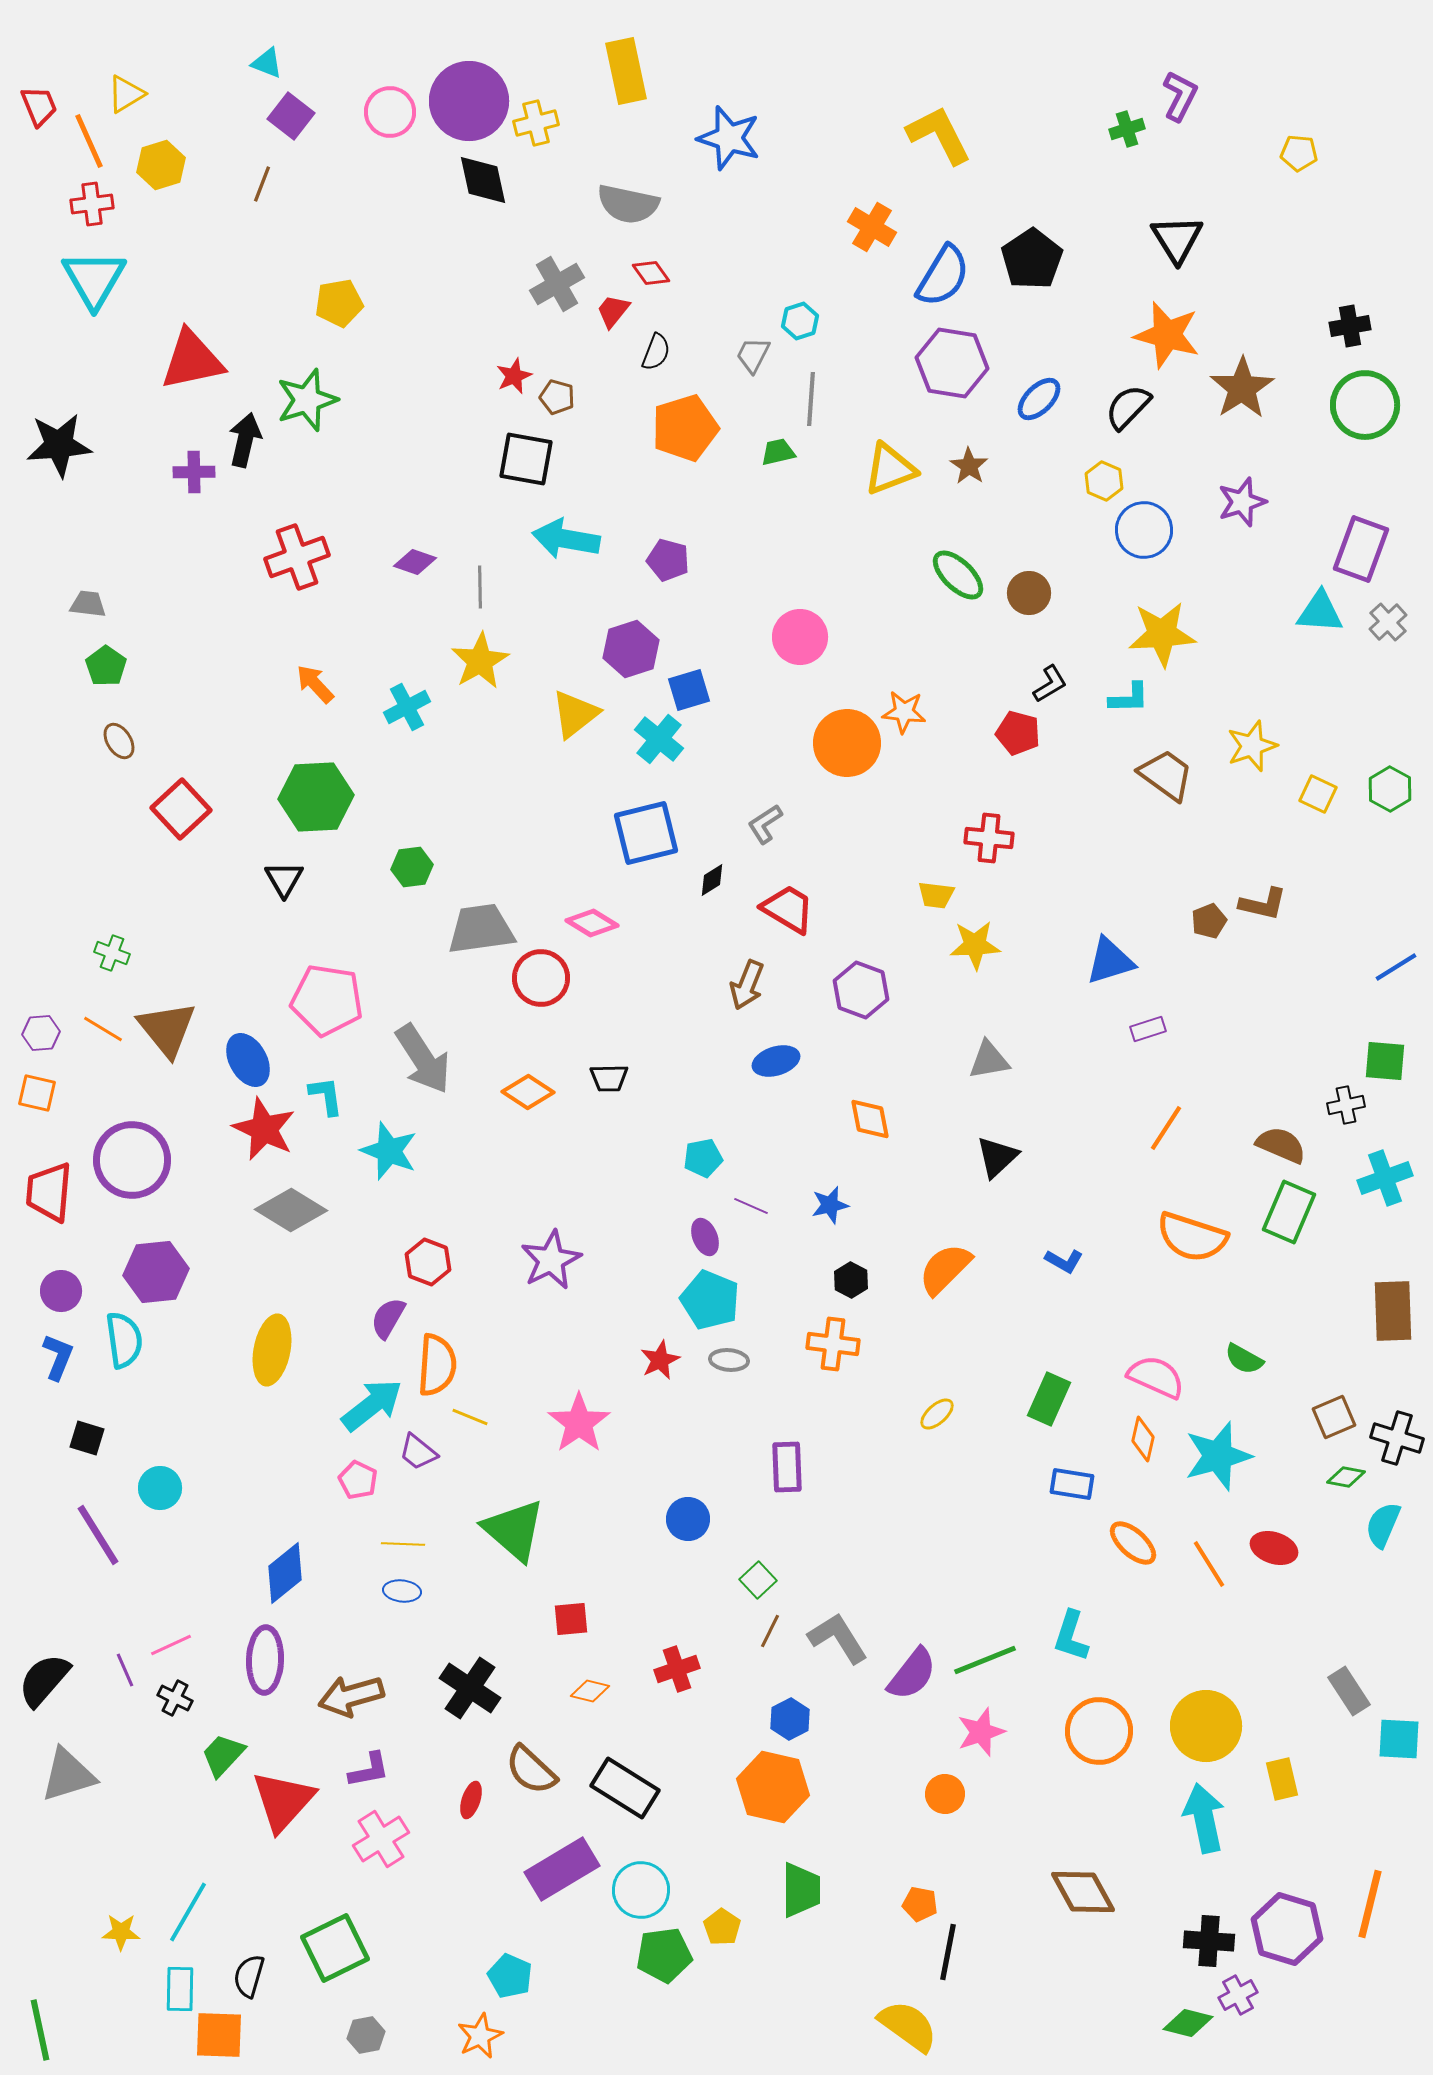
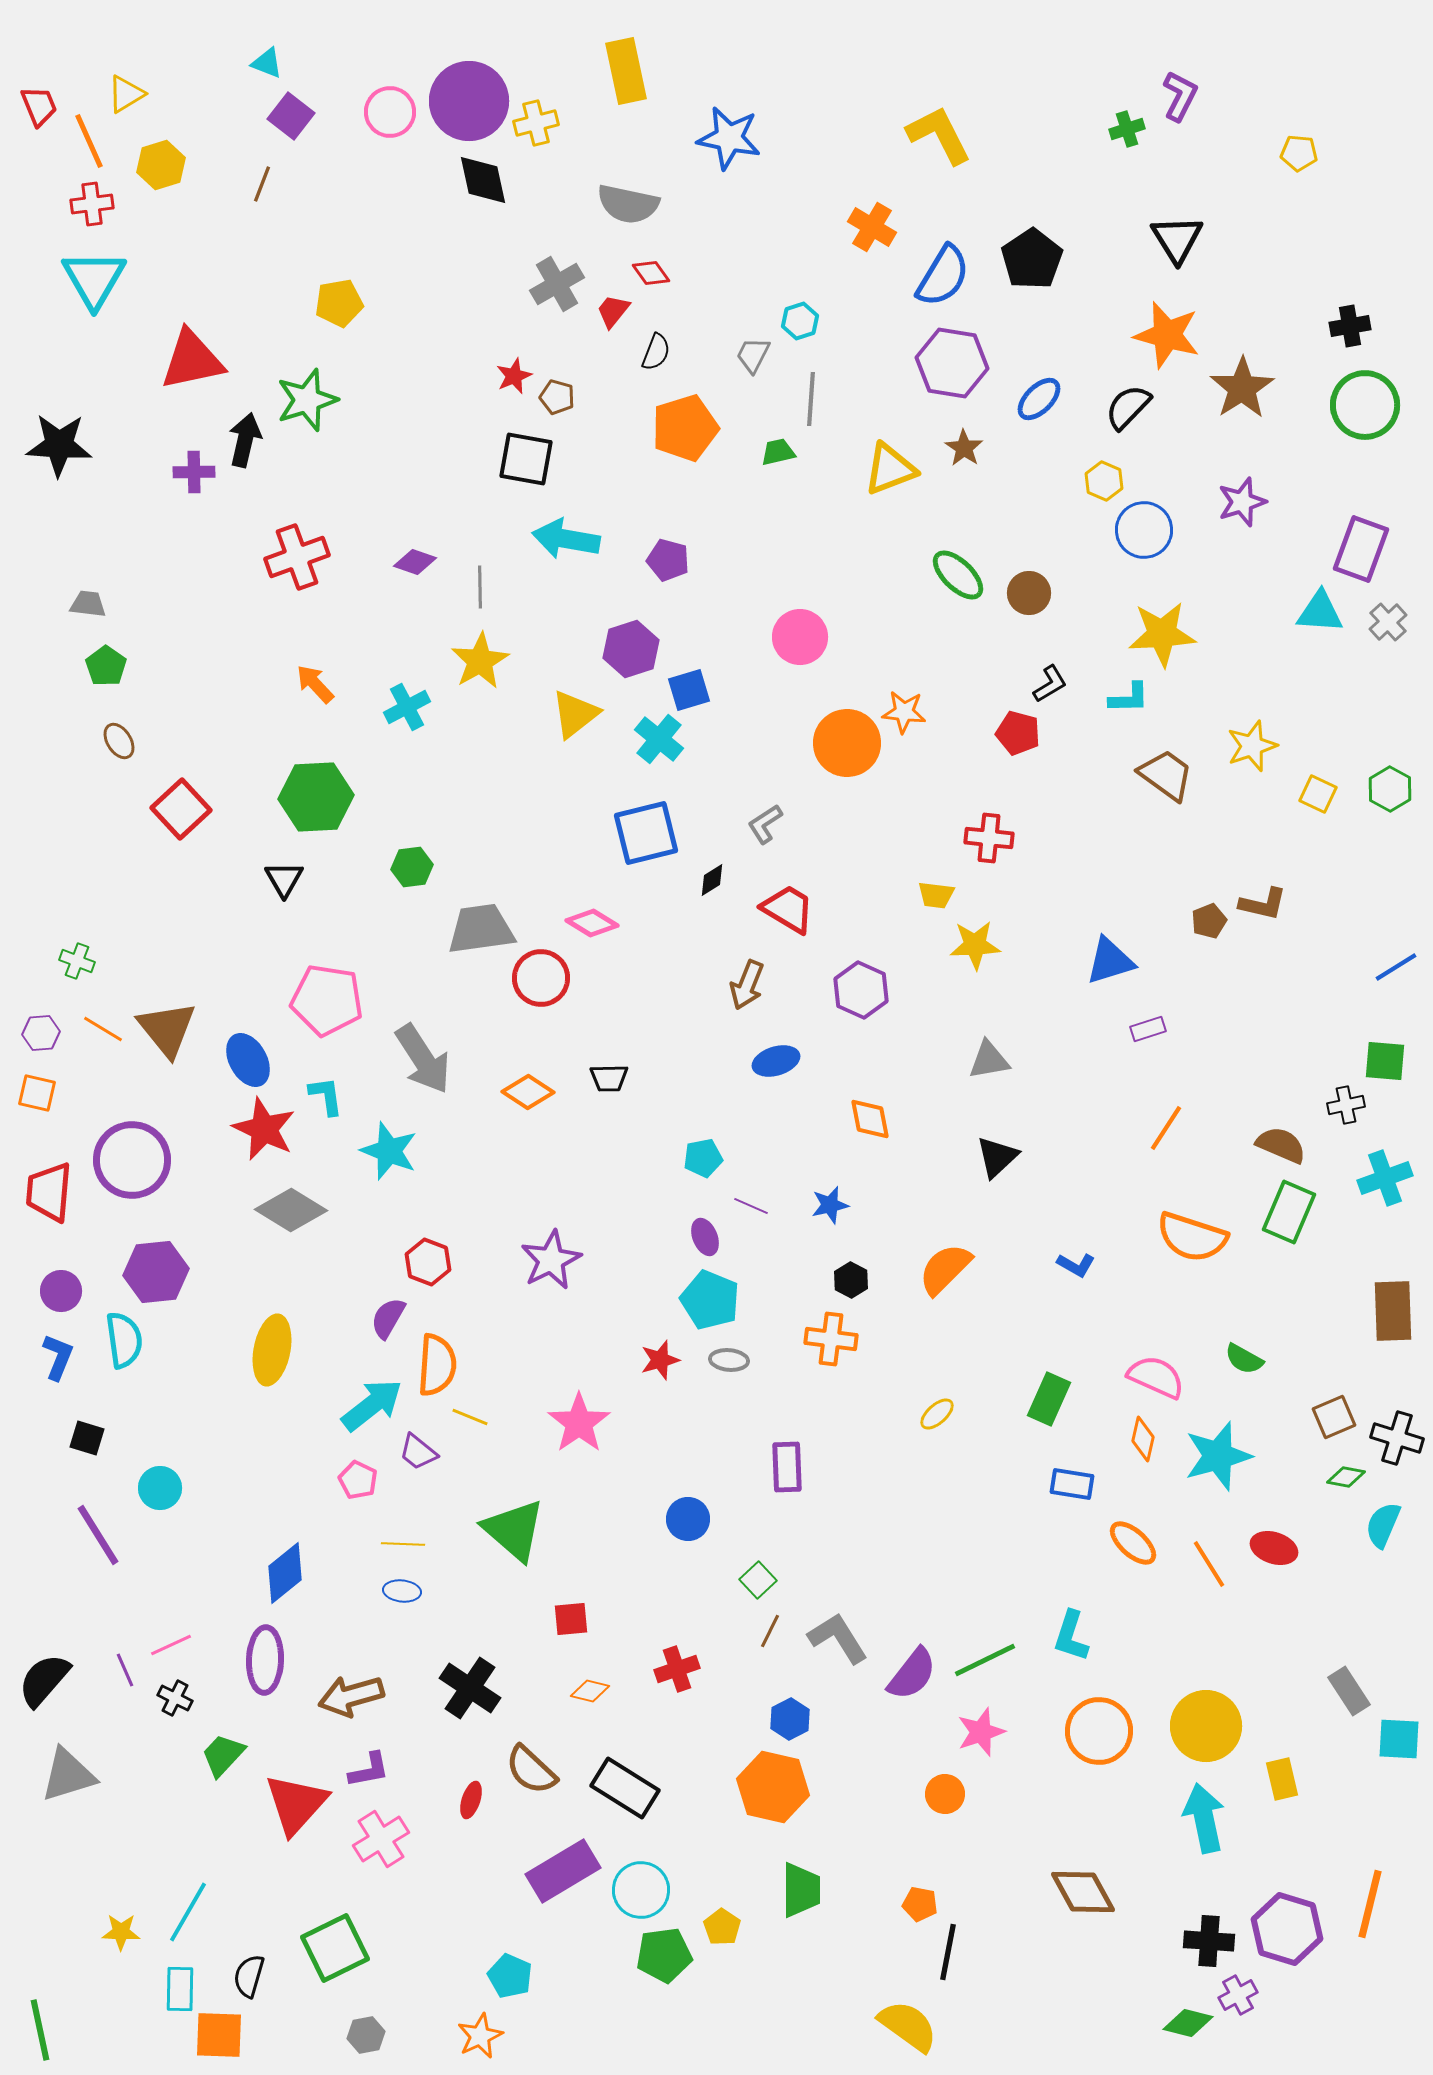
blue star at (729, 138): rotated 6 degrees counterclockwise
black star at (59, 445): rotated 8 degrees clockwise
brown star at (969, 466): moved 5 px left, 18 px up
green cross at (112, 953): moved 35 px left, 8 px down
purple hexagon at (861, 990): rotated 4 degrees clockwise
blue L-shape at (1064, 1261): moved 12 px right, 4 px down
orange cross at (833, 1344): moved 2 px left, 5 px up
red star at (660, 1360): rotated 9 degrees clockwise
green line at (985, 1660): rotated 4 degrees counterclockwise
red triangle at (283, 1801): moved 13 px right, 3 px down
purple rectangle at (562, 1869): moved 1 px right, 2 px down
